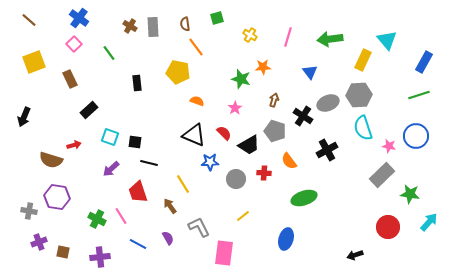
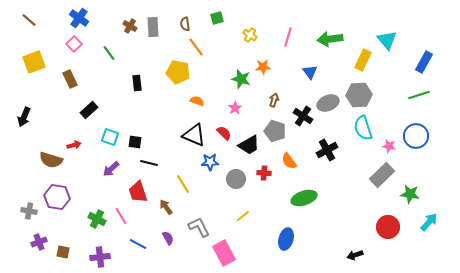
brown arrow at (170, 206): moved 4 px left, 1 px down
pink rectangle at (224, 253): rotated 35 degrees counterclockwise
